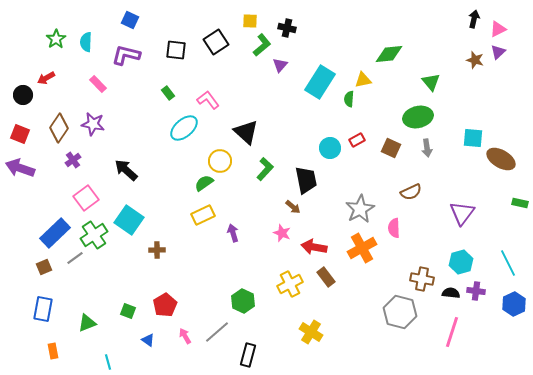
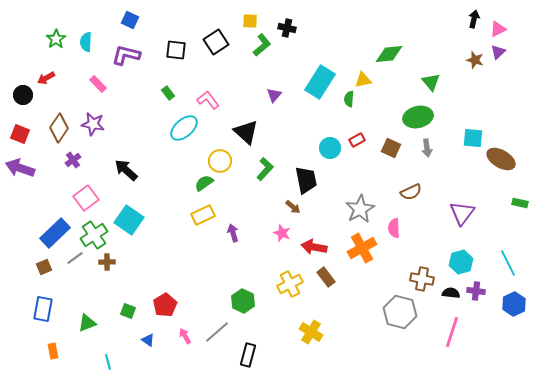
purple triangle at (280, 65): moved 6 px left, 30 px down
brown cross at (157, 250): moved 50 px left, 12 px down
